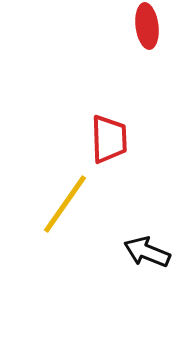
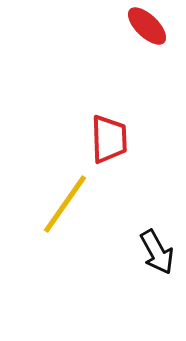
red ellipse: rotated 39 degrees counterclockwise
black arrow: moved 10 px right; rotated 141 degrees counterclockwise
